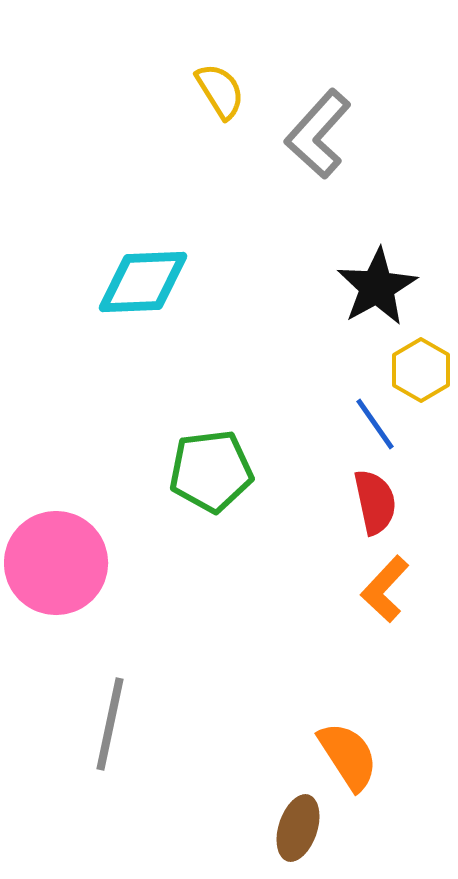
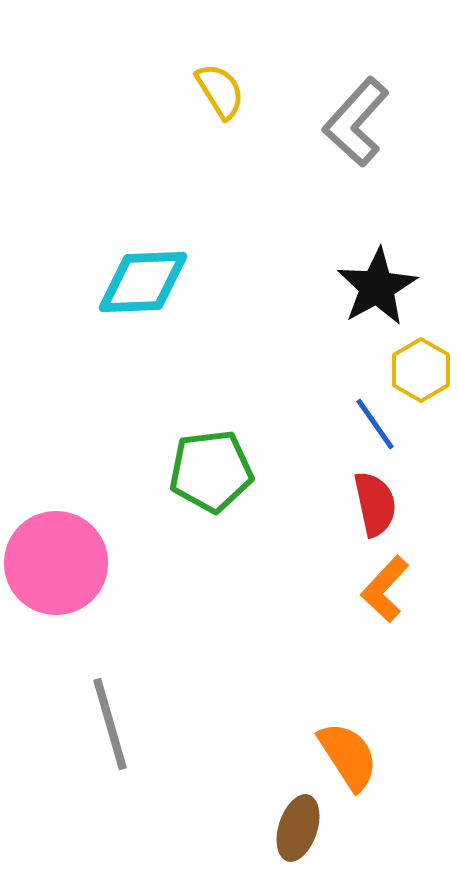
gray L-shape: moved 38 px right, 12 px up
red semicircle: moved 2 px down
gray line: rotated 28 degrees counterclockwise
